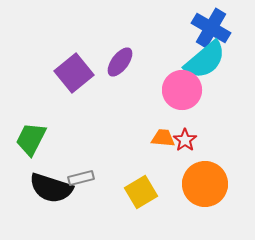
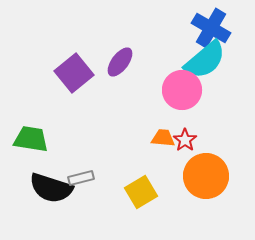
green trapezoid: rotated 72 degrees clockwise
orange circle: moved 1 px right, 8 px up
